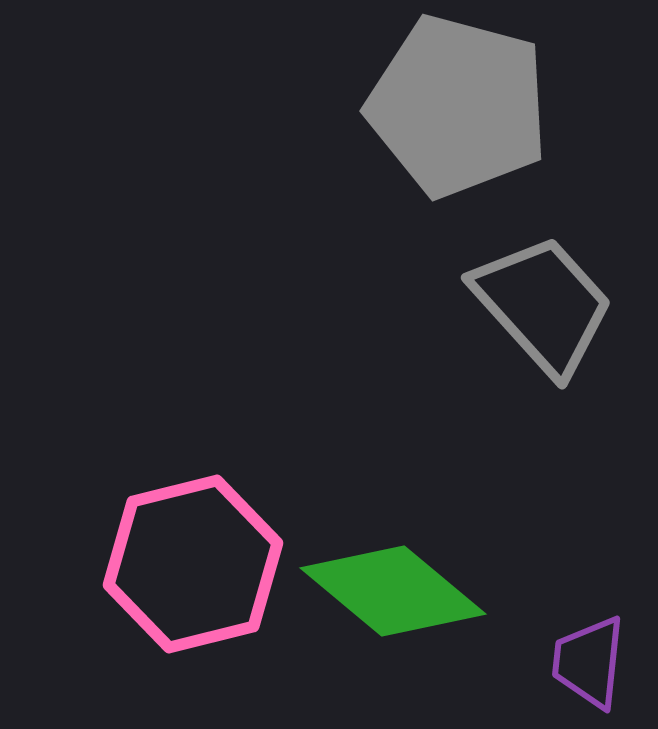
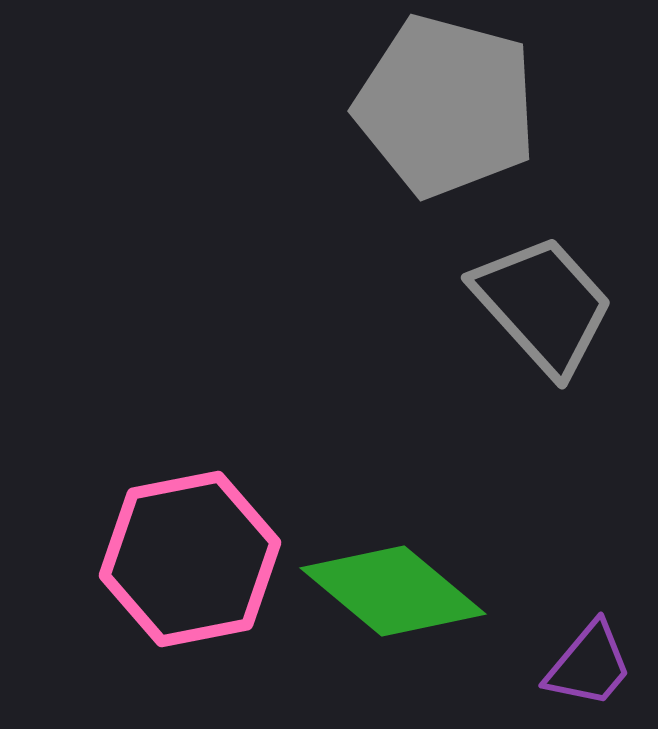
gray pentagon: moved 12 px left
pink hexagon: moved 3 px left, 5 px up; rotated 3 degrees clockwise
purple trapezoid: moved 3 px down; rotated 146 degrees counterclockwise
